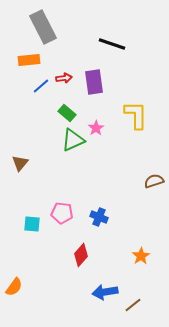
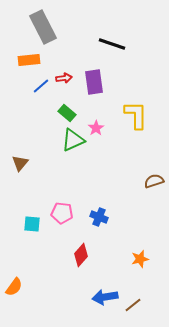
orange star: moved 1 px left, 3 px down; rotated 18 degrees clockwise
blue arrow: moved 5 px down
